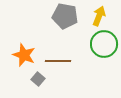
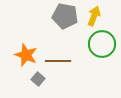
yellow arrow: moved 5 px left
green circle: moved 2 px left
orange star: moved 2 px right
